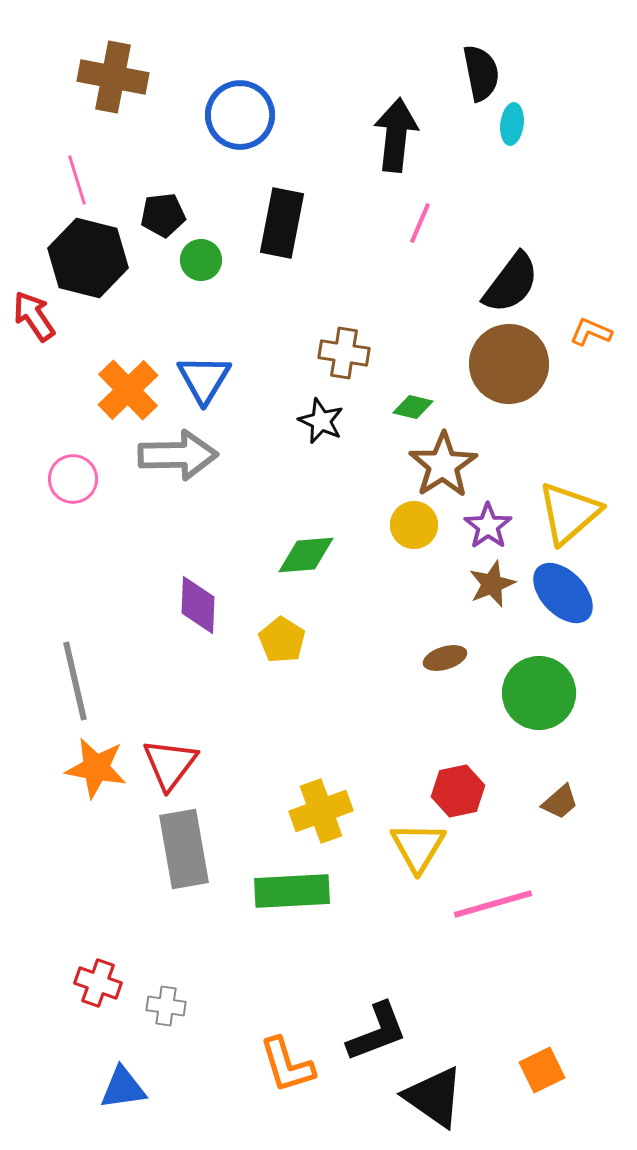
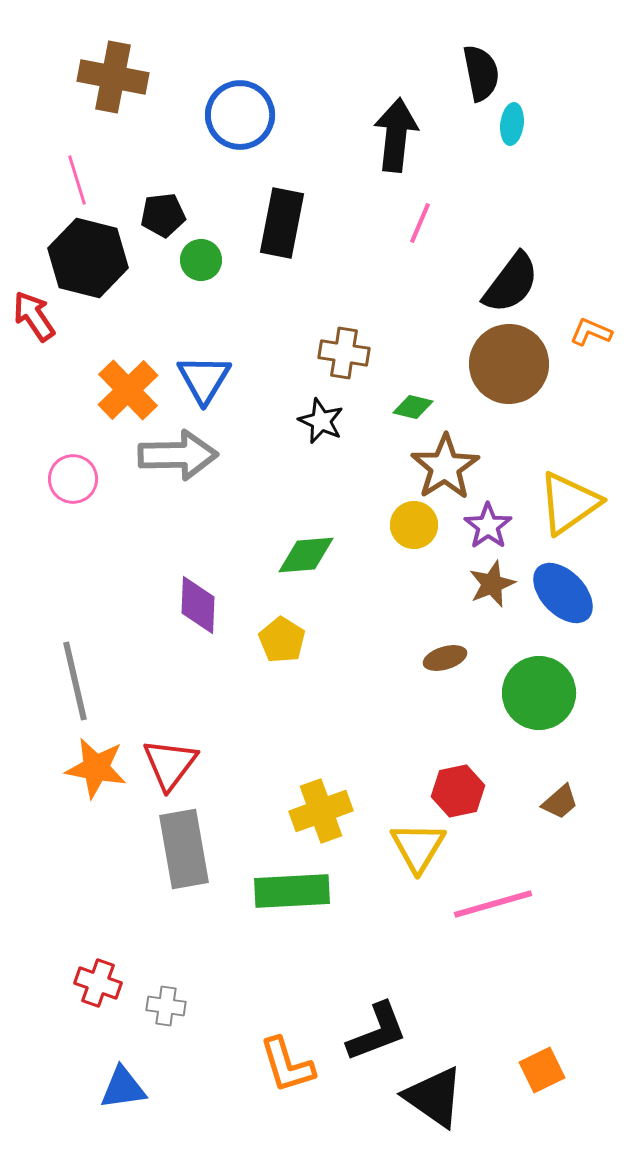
brown star at (443, 465): moved 2 px right, 2 px down
yellow triangle at (569, 513): moved 10 px up; rotated 6 degrees clockwise
